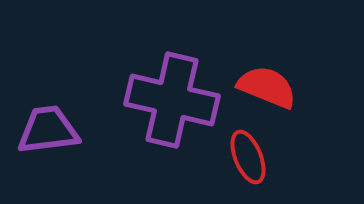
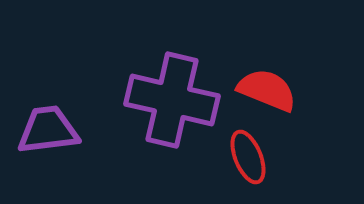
red semicircle: moved 3 px down
